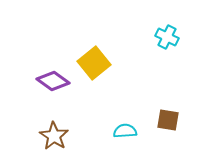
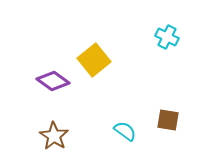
yellow square: moved 3 px up
cyan semicircle: rotated 40 degrees clockwise
